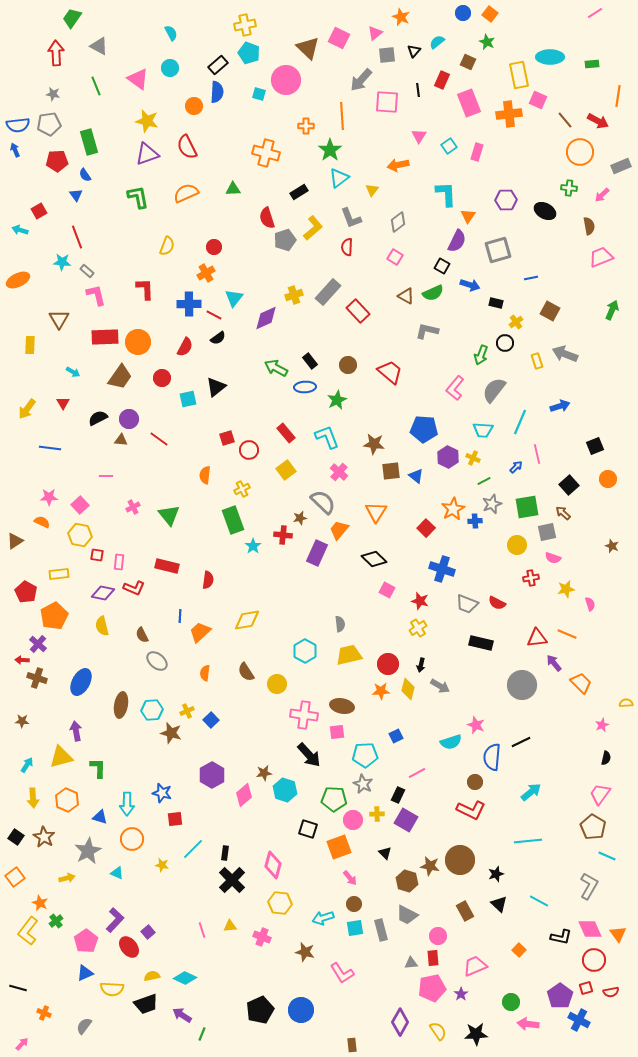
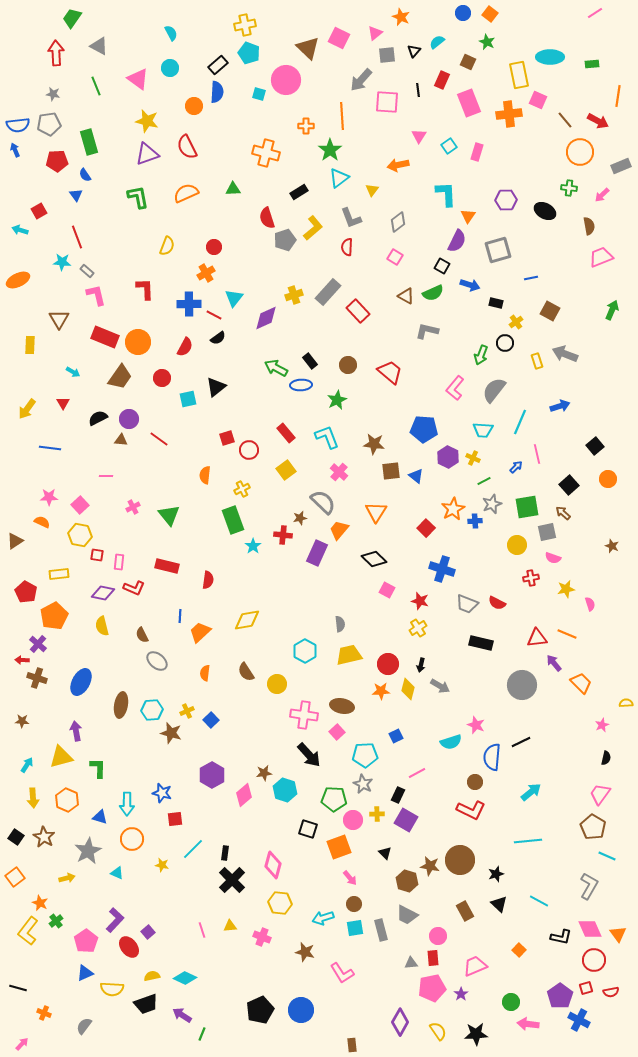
red rectangle at (105, 337): rotated 24 degrees clockwise
blue ellipse at (305, 387): moved 4 px left, 2 px up
black square at (595, 446): rotated 18 degrees counterclockwise
pink square at (337, 732): rotated 35 degrees counterclockwise
